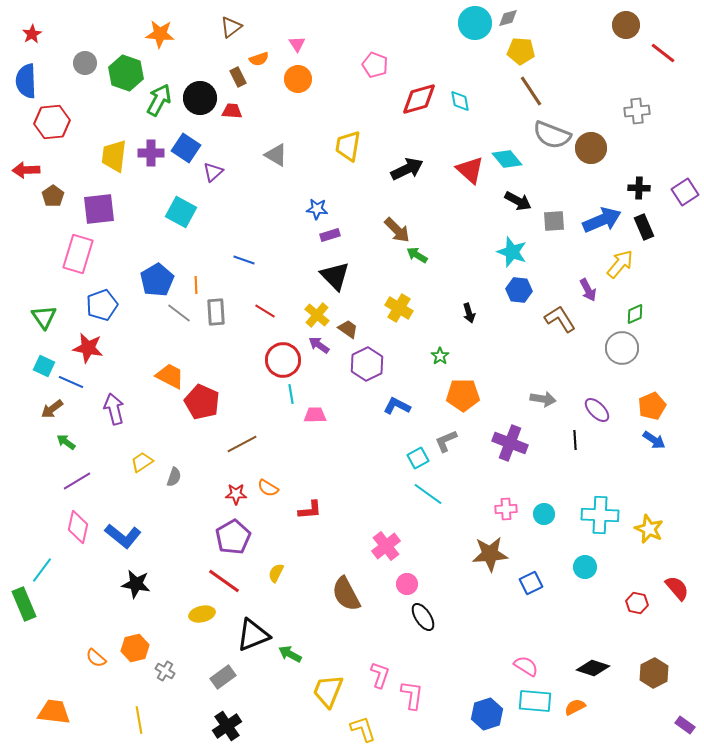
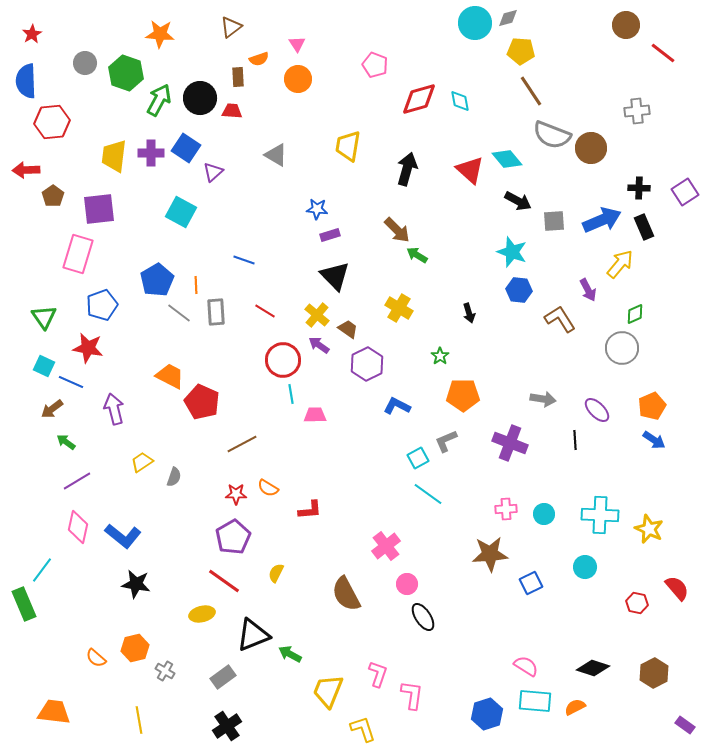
brown rectangle at (238, 77): rotated 24 degrees clockwise
black arrow at (407, 169): rotated 48 degrees counterclockwise
pink L-shape at (380, 675): moved 2 px left, 1 px up
